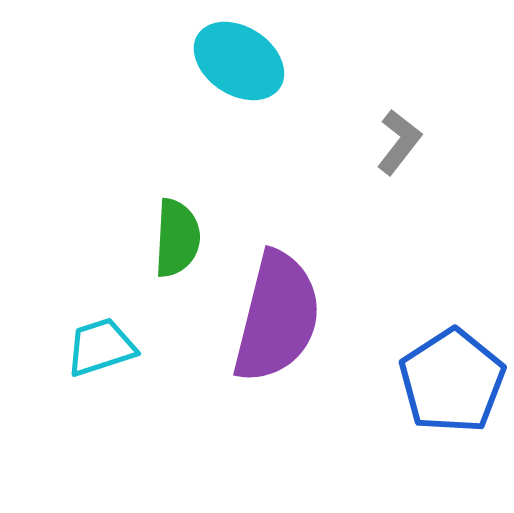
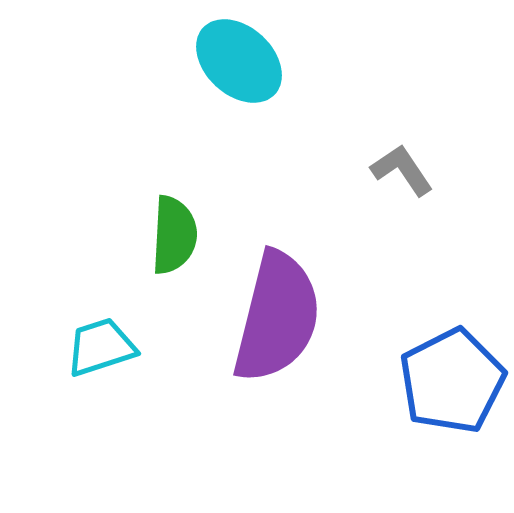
cyan ellipse: rotated 10 degrees clockwise
gray L-shape: moved 3 px right, 28 px down; rotated 72 degrees counterclockwise
green semicircle: moved 3 px left, 3 px up
blue pentagon: rotated 6 degrees clockwise
